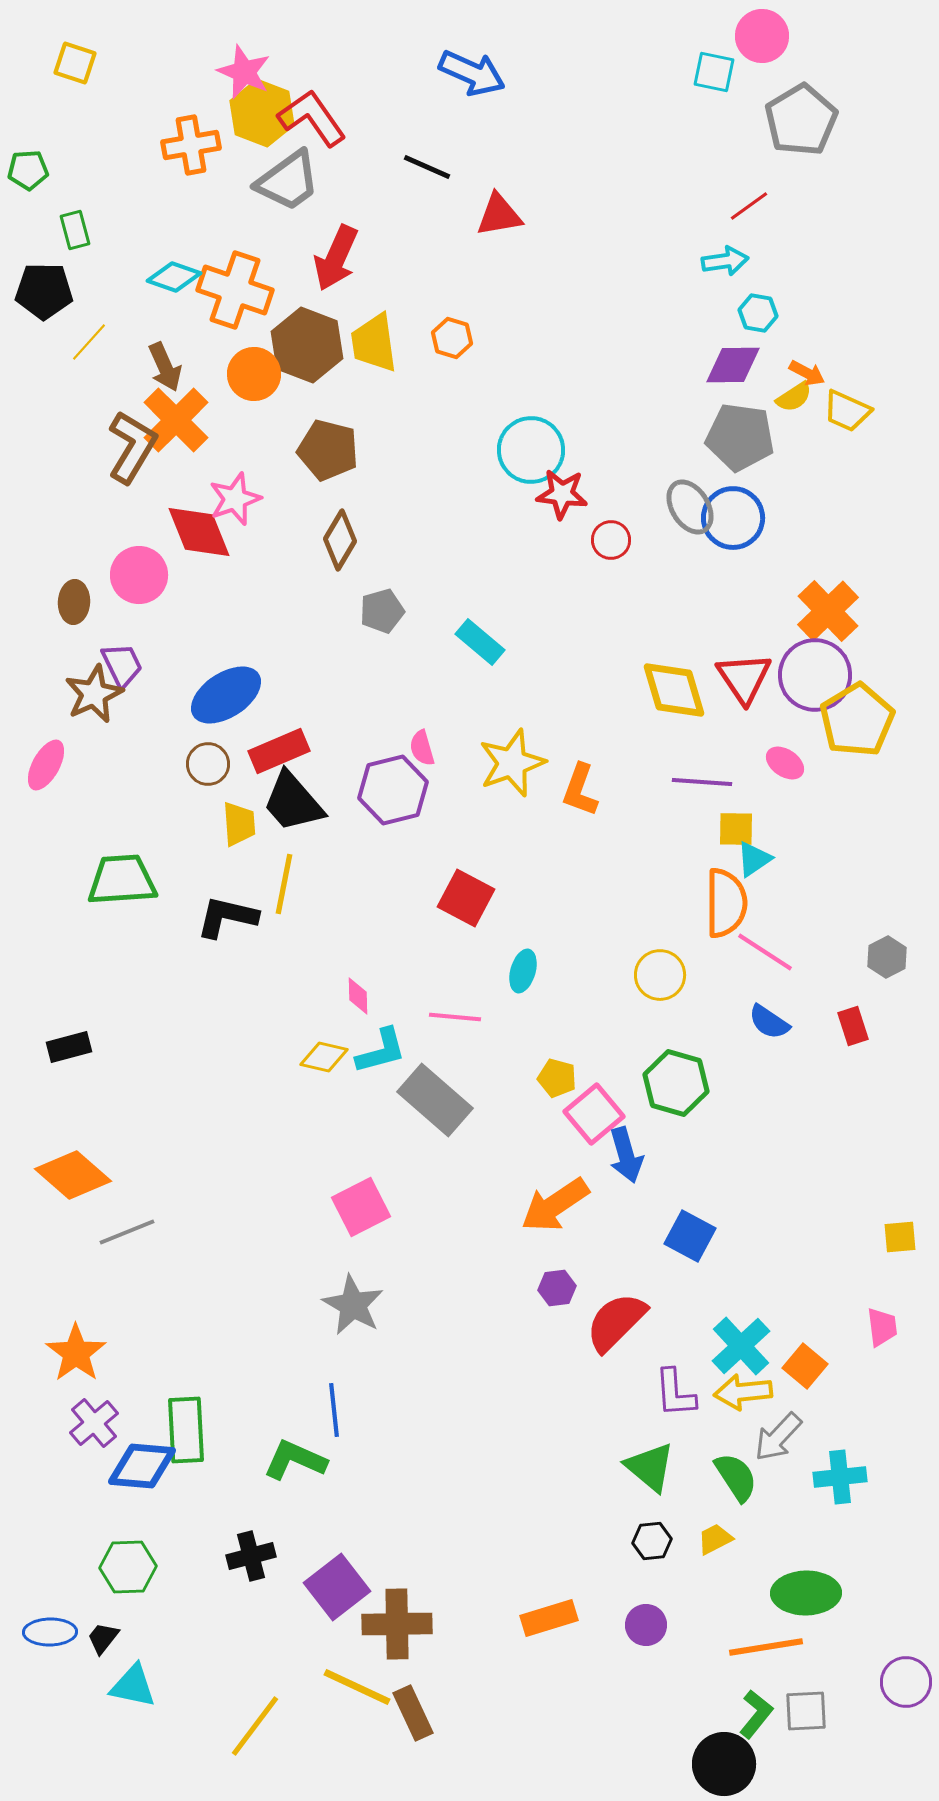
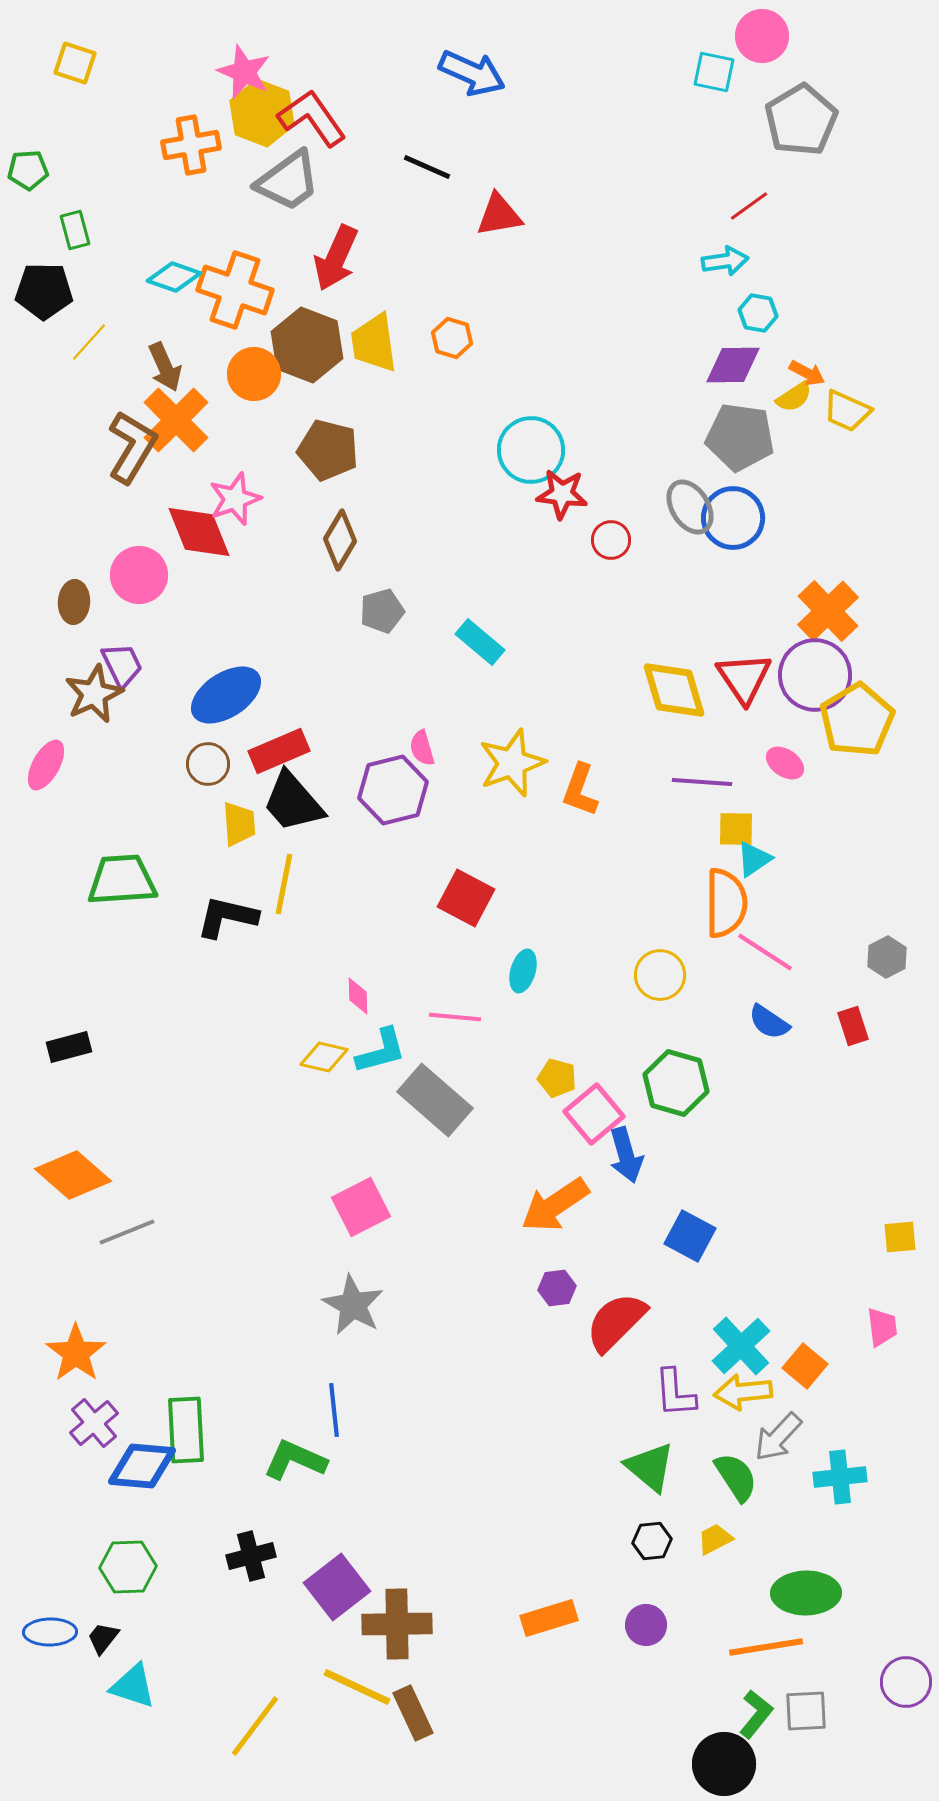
cyan triangle at (133, 1686): rotated 6 degrees clockwise
